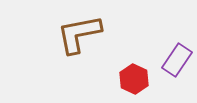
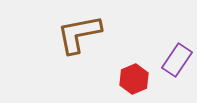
red hexagon: rotated 12 degrees clockwise
